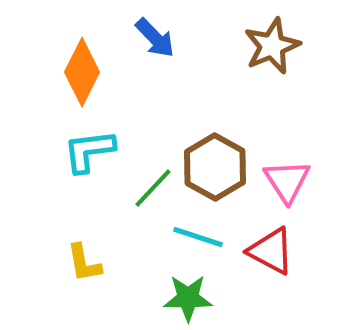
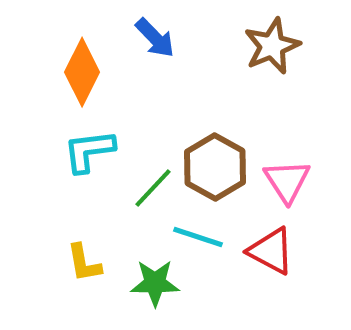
green star: moved 33 px left, 15 px up
